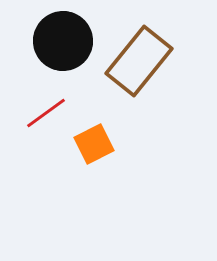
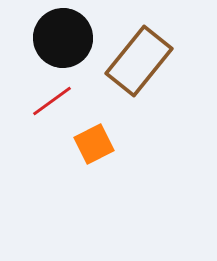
black circle: moved 3 px up
red line: moved 6 px right, 12 px up
